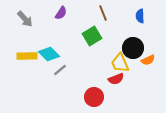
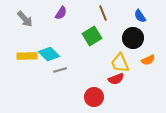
blue semicircle: rotated 32 degrees counterclockwise
black circle: moved 10 px up
gray line: rotated 24 degrees clockwise
